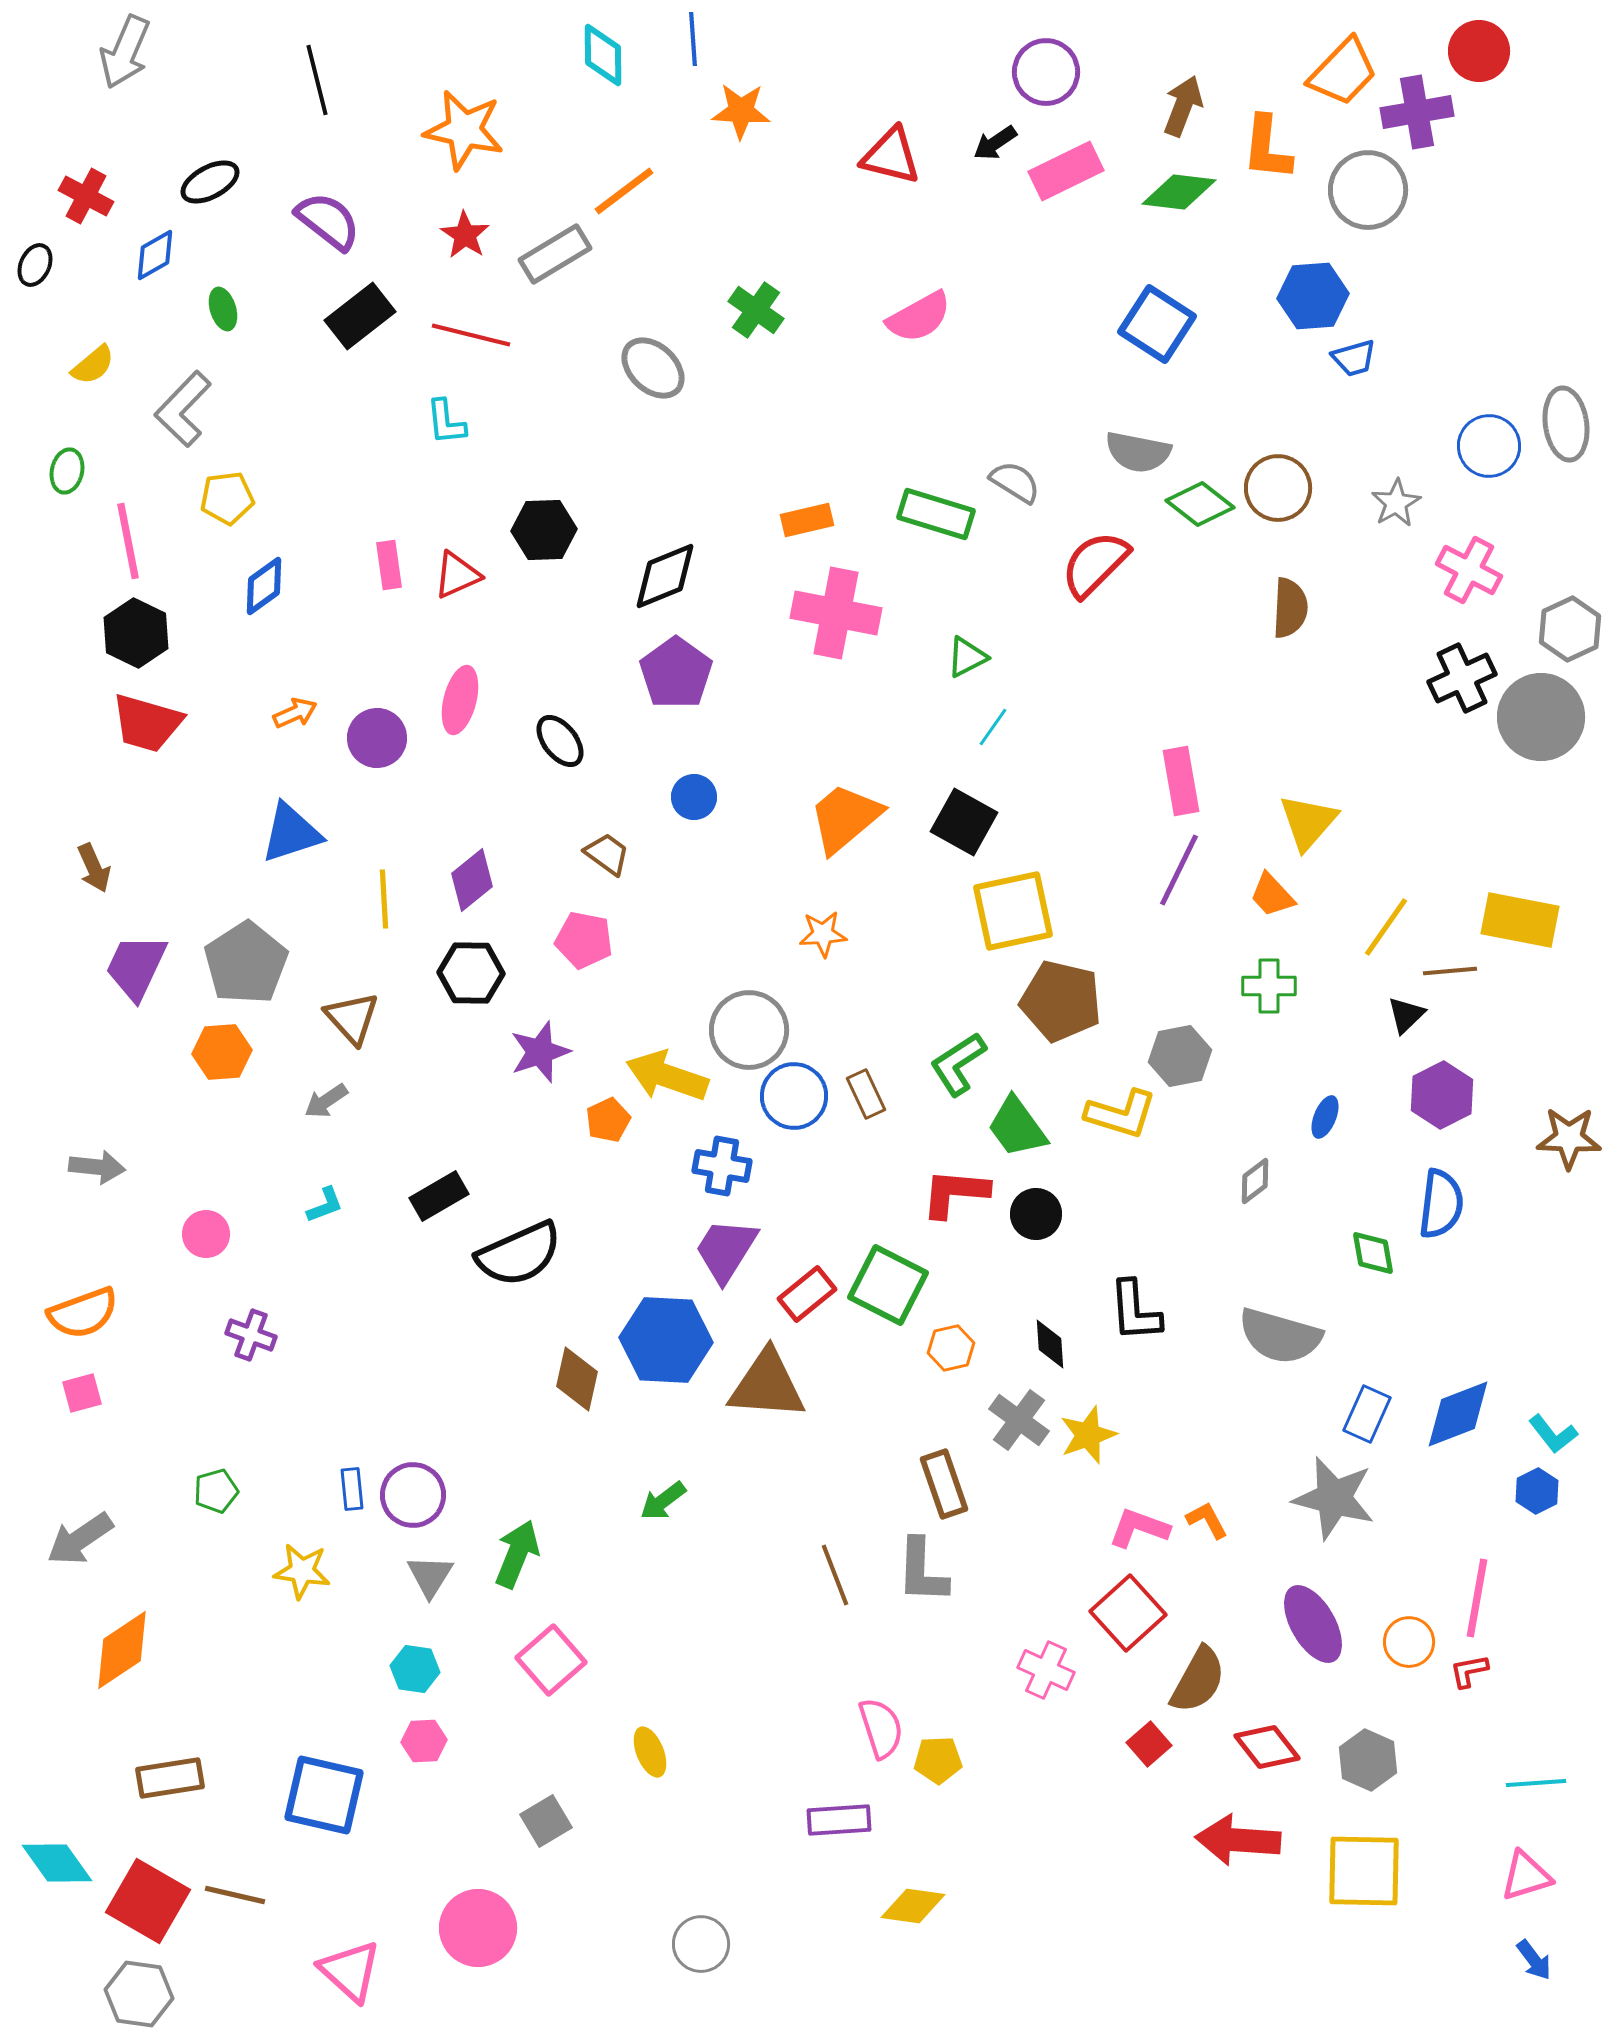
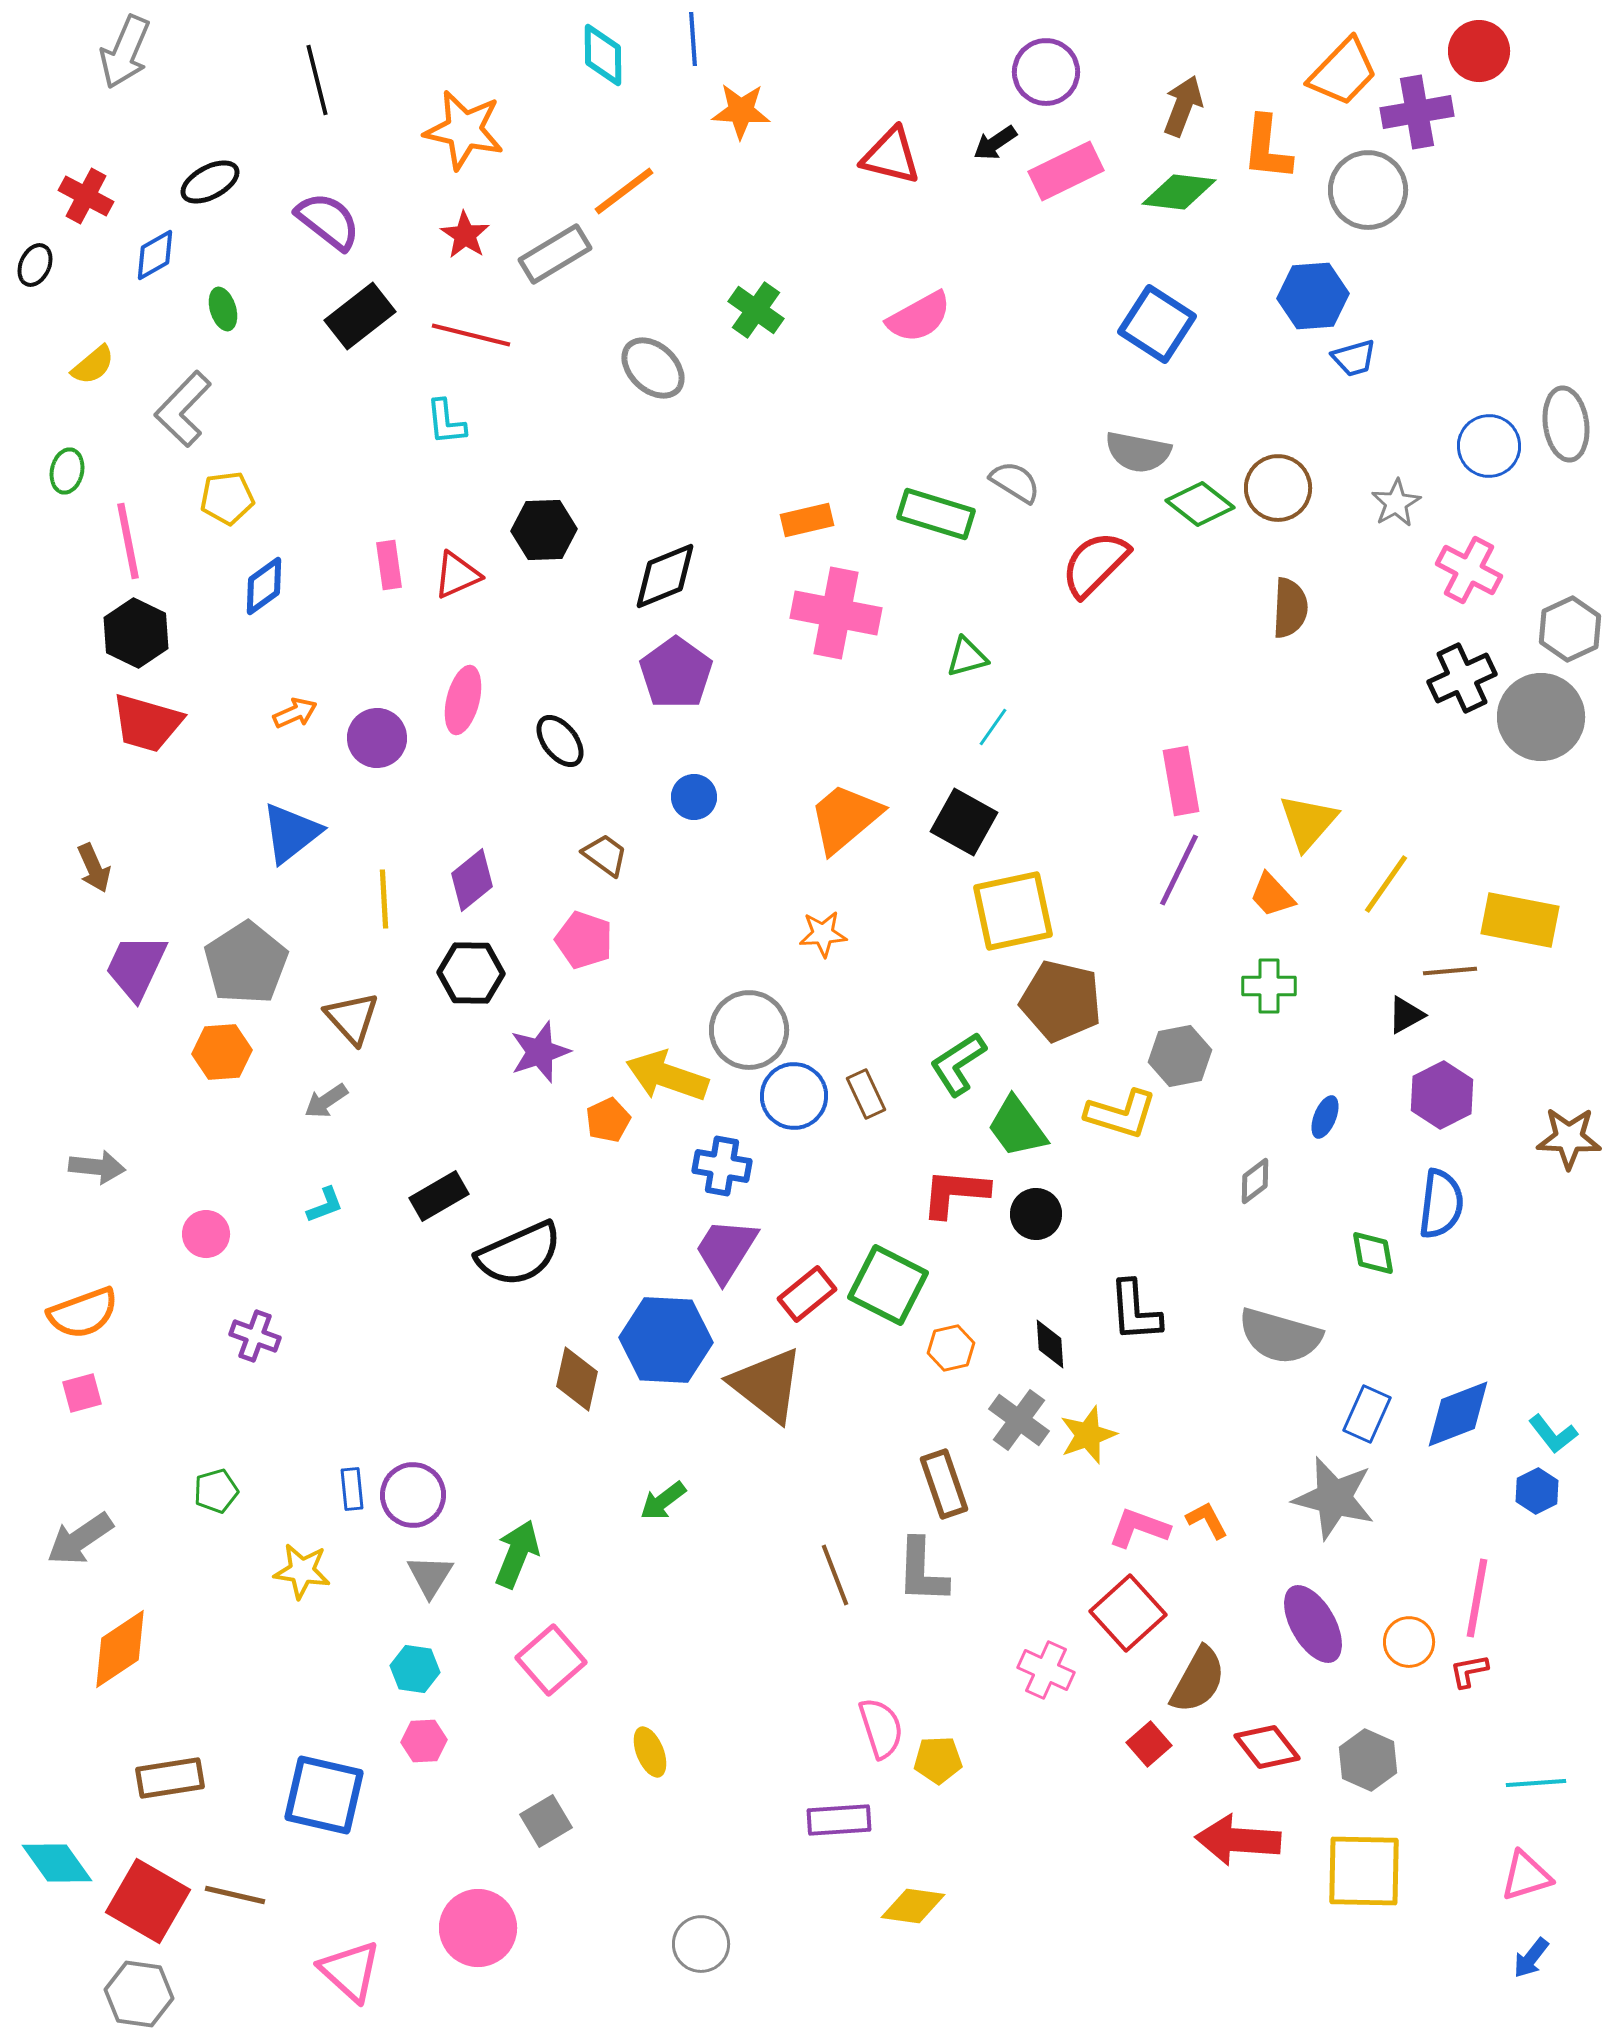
green triangle at (967, 657): rotated 12 degrees clockwise
pink ellipse at (460, 700): moved 3 px right
blue triangle at (291, 833): rotated 20 degrees counterclockwise
brown trapezoid at (607, 854): moved 2 px left, 1 px down
yellow line at (1386, 927): moved 43 px up
pink pentagon at (584, 940): rotated 8 degrees clockwise
black triangle at (1406, 1015): rotated 15 degrees clockwise
purple cross at (251, 1335): moved 4 px right, 1 px down
brown triangle at (767, 1385): rotated 34 degrees clockwise
orange diamond at (122, 1650): moved 2 px left, 1 px up
blue arrow at (1534, 1960): moved 3 px left, 2 px up; rotated 75 degrees clockwise
